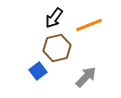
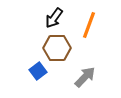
orange line: rotated 48 degrees counterclockwise
brown hexagon: rotated 12 degrees clockwise
gray arrow: moved 1 px left
